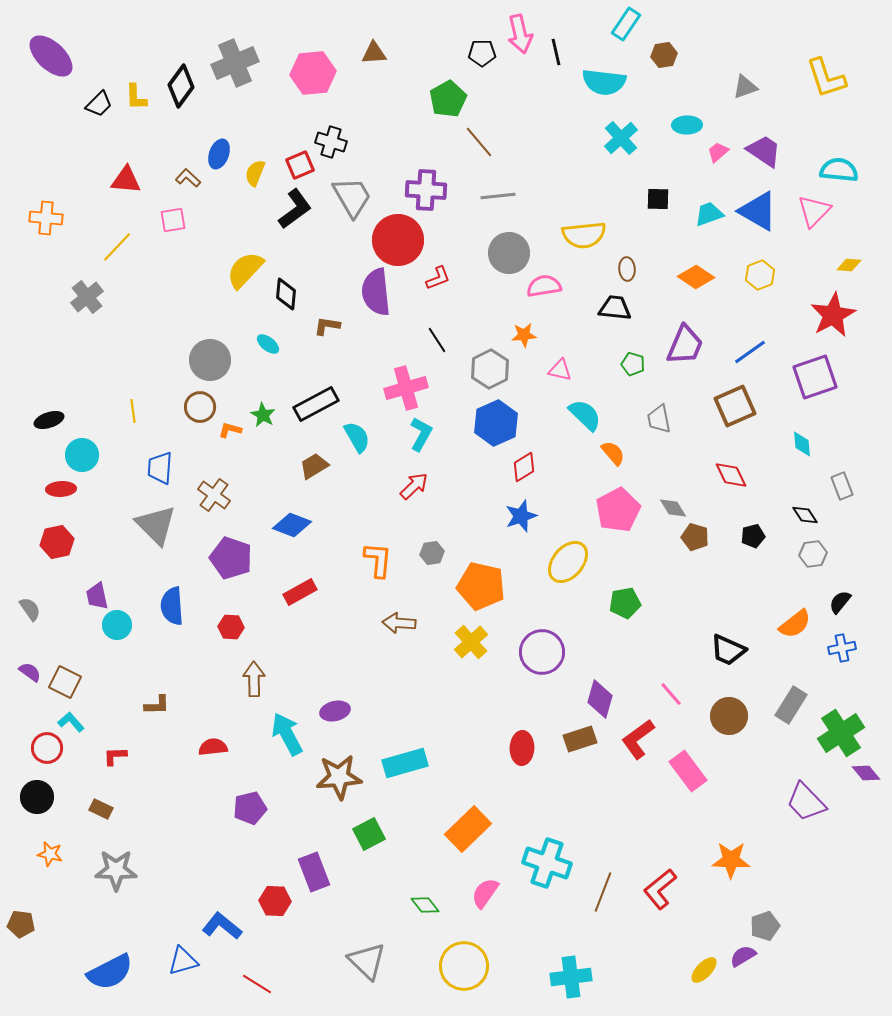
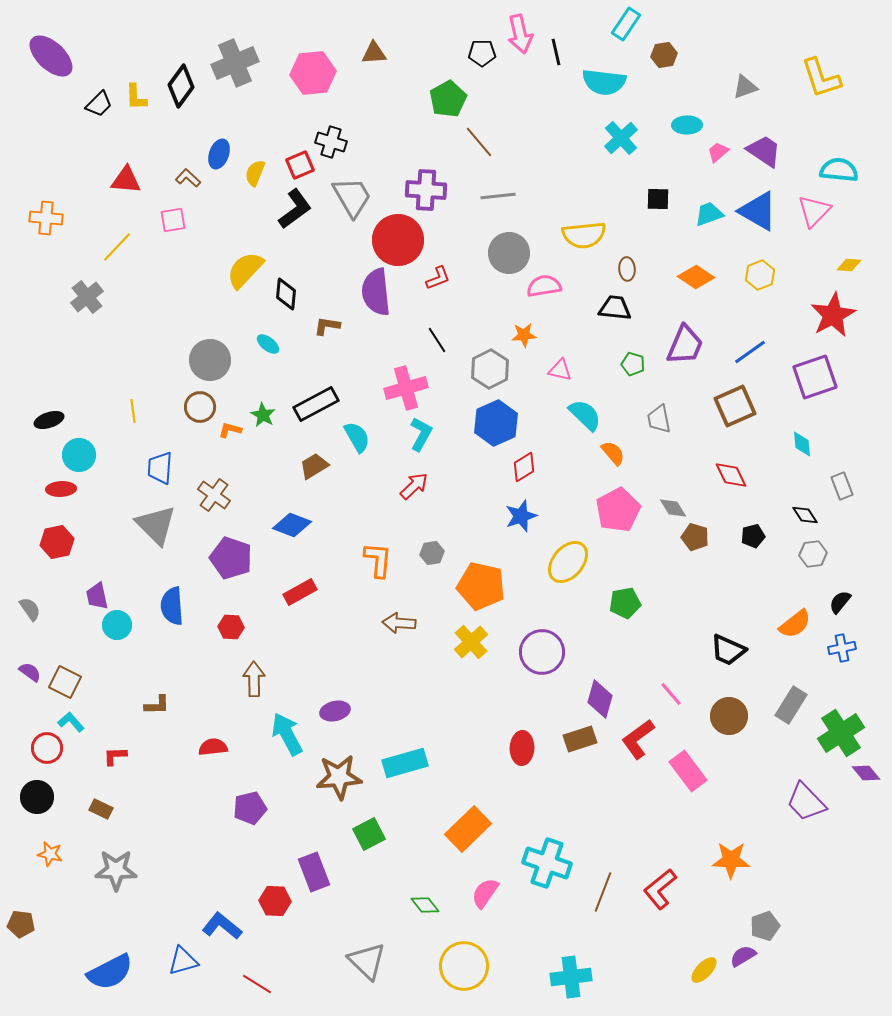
yellow L-shape at (826, 78): moved 5 px left
cyan circle at (82, 455): moved 3 px left
